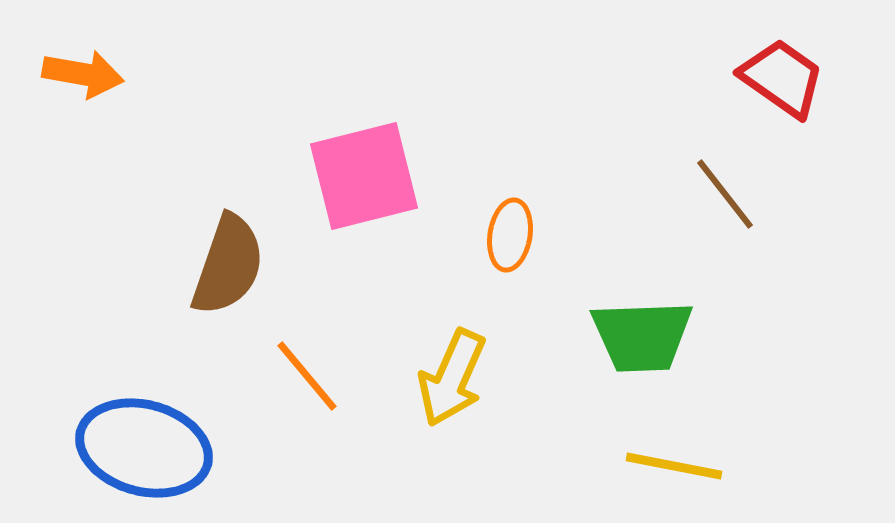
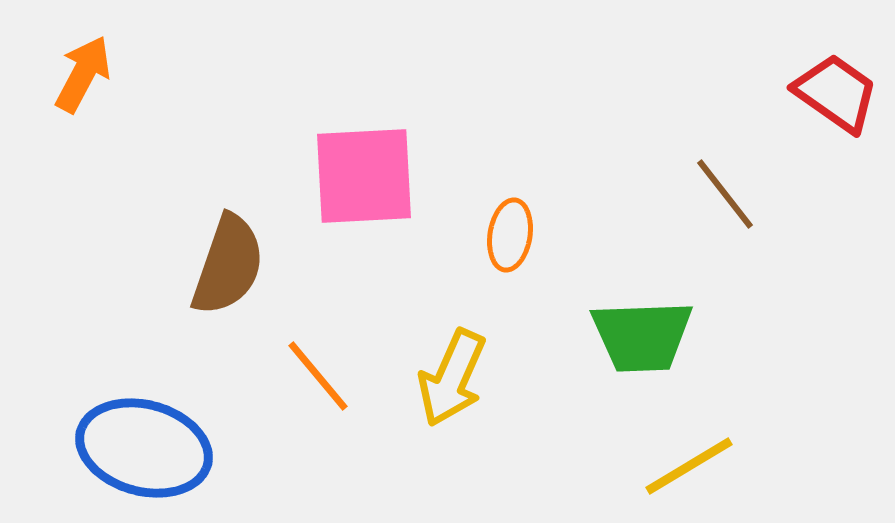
orange arrow: rotated 72 degrees counterclockwise
red trapezoid: moved 54 px right, 15 px down
pink square: rotated 11 degrees clockwise
orange line: moved 11 px right
yellow line: moved 15 px right; rotated 42 degrees counterclockwise
